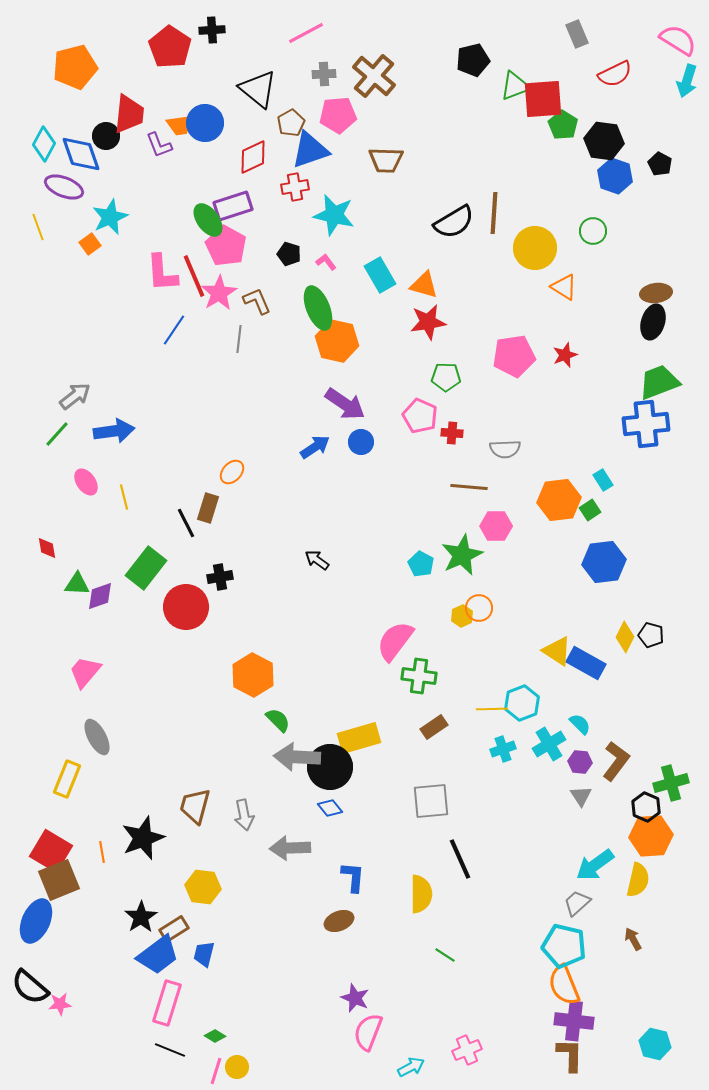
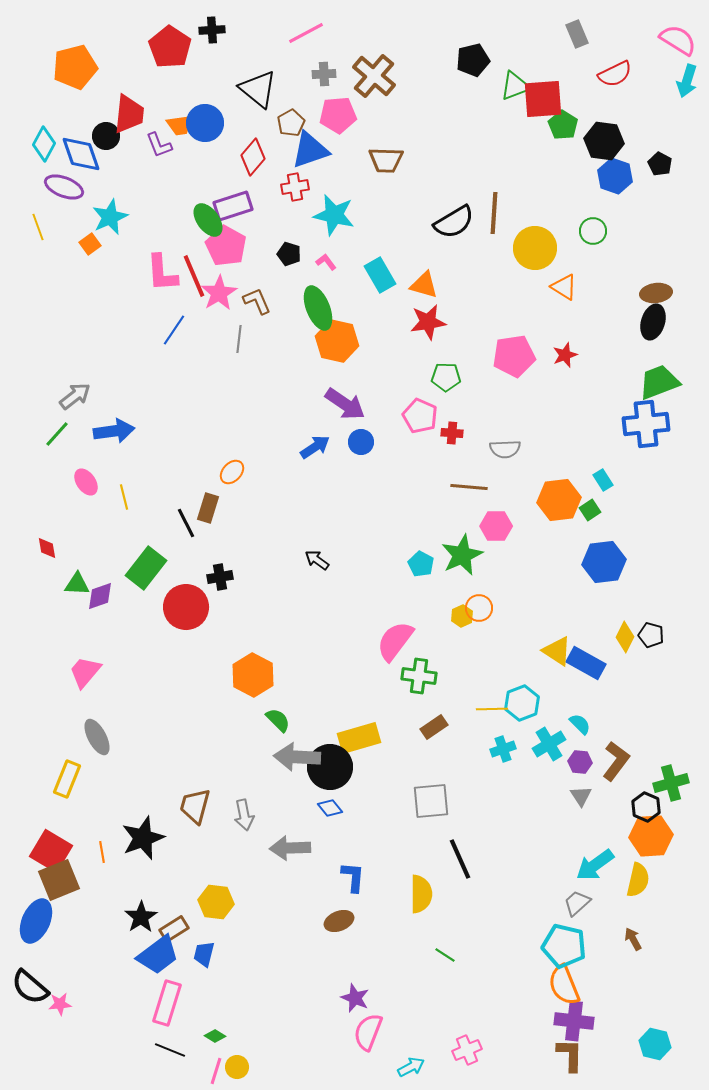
red diamond at (253, 157): rotated 24 degrees counterclockwise
yellow hexagon at (203, 887): moved 13 px right, 15 px down
